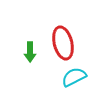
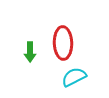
red ellipse: rotated 12 degrees clockwise
